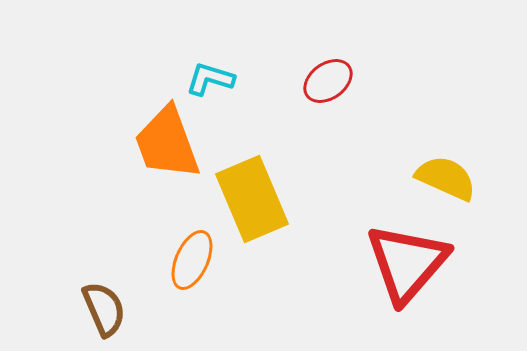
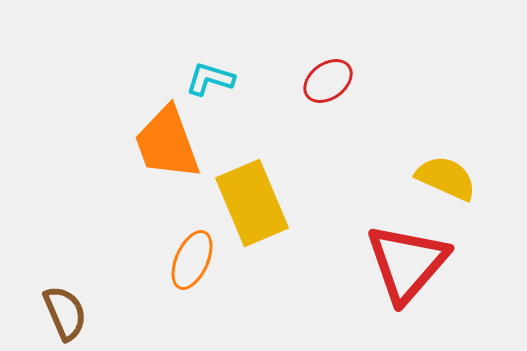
yellow rectangle: moved 4 px down
brown semicircle: moved 39 px left, 4 px down
